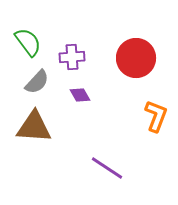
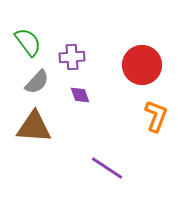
red circle: moved 6 px right, 7 px down
purple diamond: rotated 10 degrees clockwise
